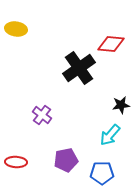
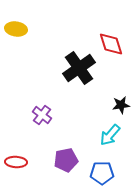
red diamond: rotated 68 degrees clockwise
